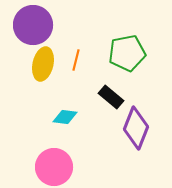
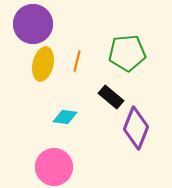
purple circle: moved 1 px up
green pentagon: rotated 6 degrees clockwise
orange line: moved 1 px right, 1 px down
